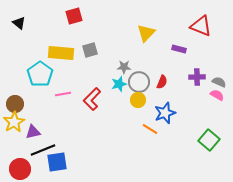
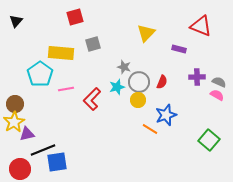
red square: moved 1 px right, 1 px down
black triangle: moved 3 px left, 2 px up; rotated 32 degrees clockwise
gray square: moved 3 px right, 6 px up
gray star: rotated 16 degrees clockwise
cyan star: moved 2 px left, 3 px down
pink line: moved 3 px right, 5 px up
blue star: moved 1 px right, 2 px down
purple triangle: moved 6 px left, 2 px down
